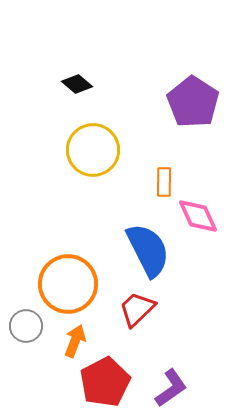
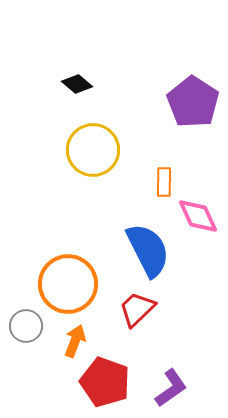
red pentagon: rotated 24 degrees counterclockwise
